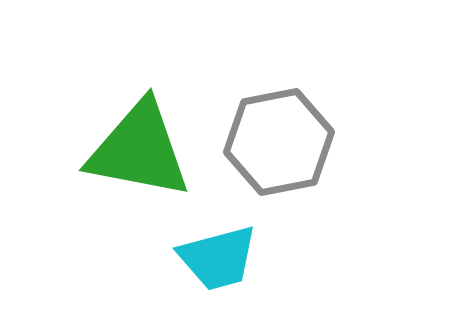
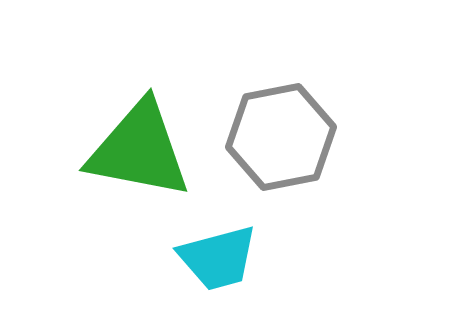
gray hexagon: moved 2 px right, 5 px up
